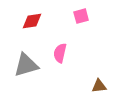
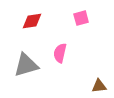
pink square: moved 2 px down
